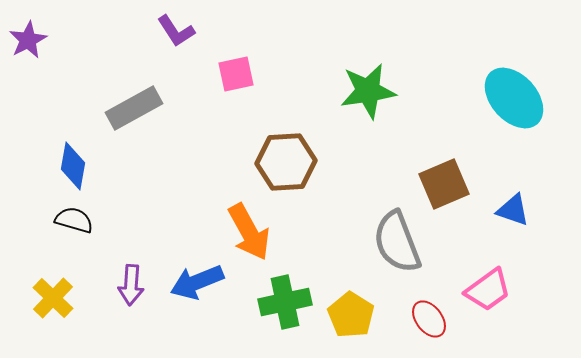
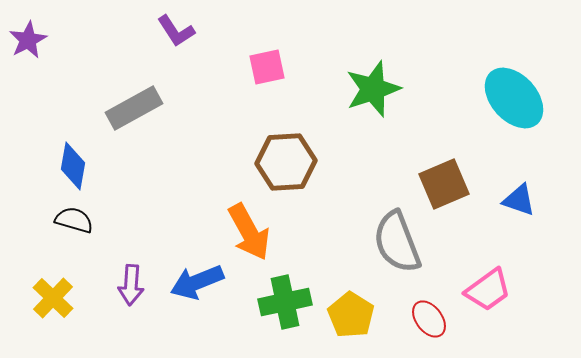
pink square: moved 31 px right, 7 px up
green star: moved 5 px right, 2 px up; rotated 10 degrees counterclockwise
blue triangle: moved 6 px right, 10 px up
